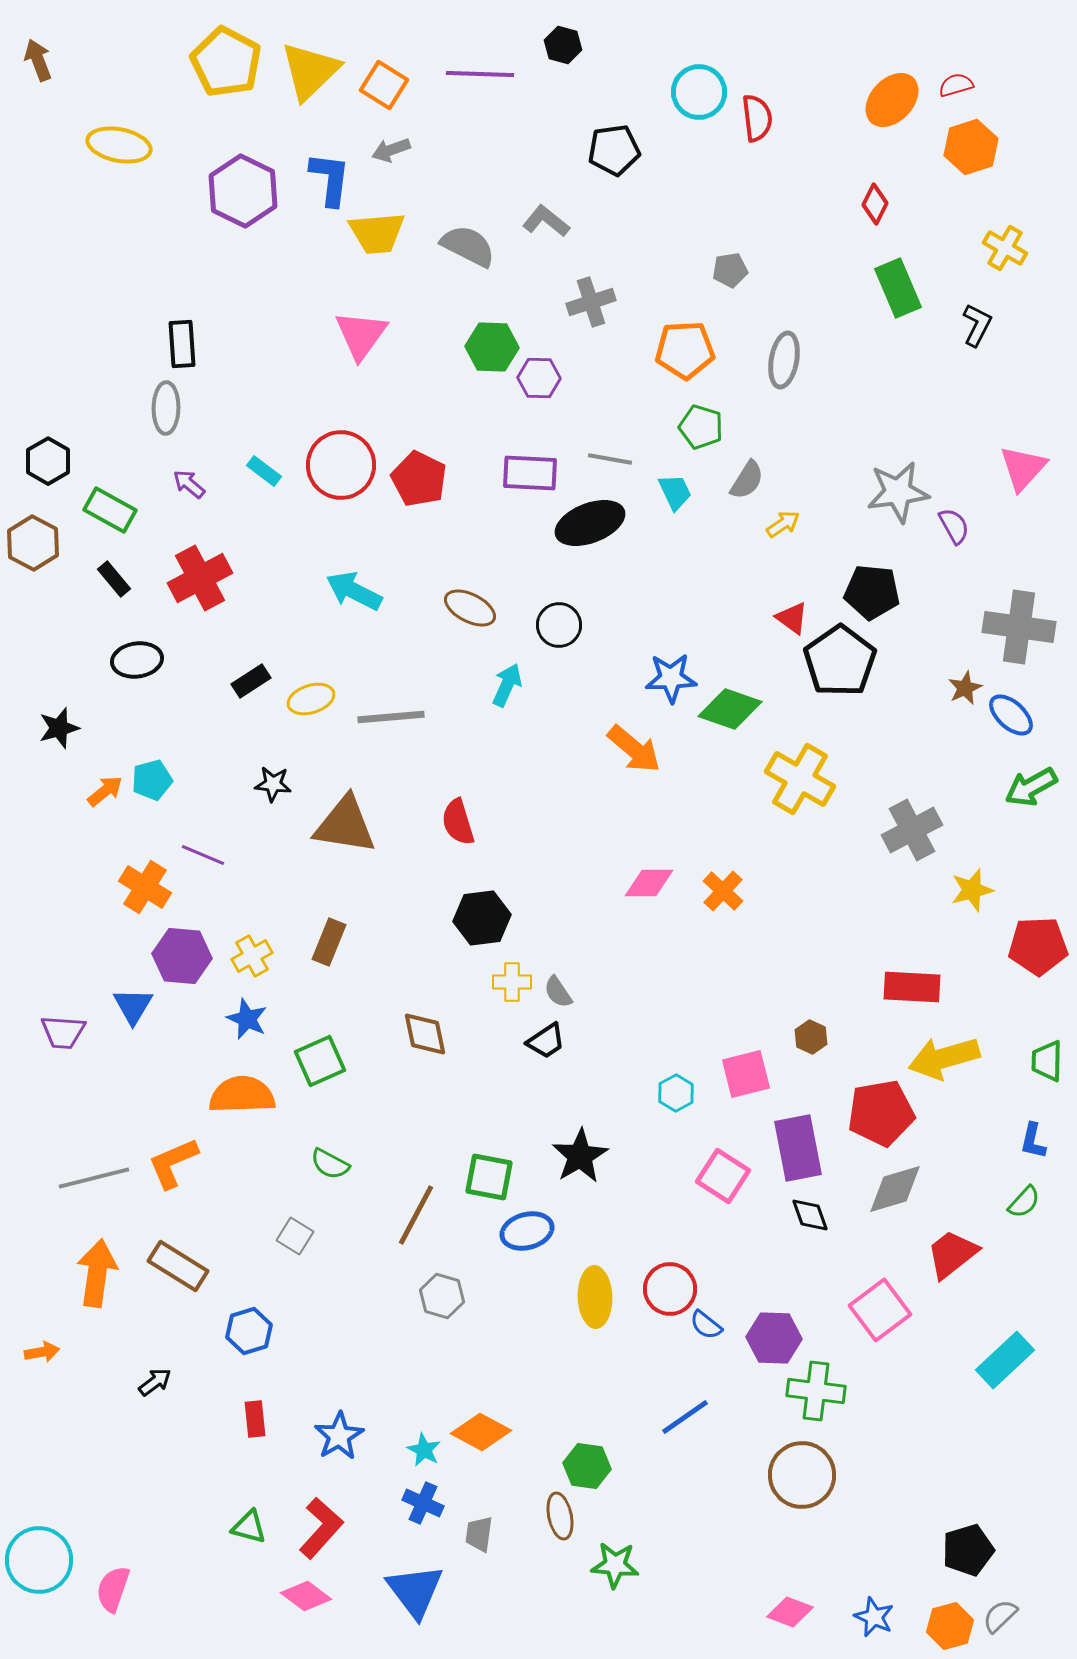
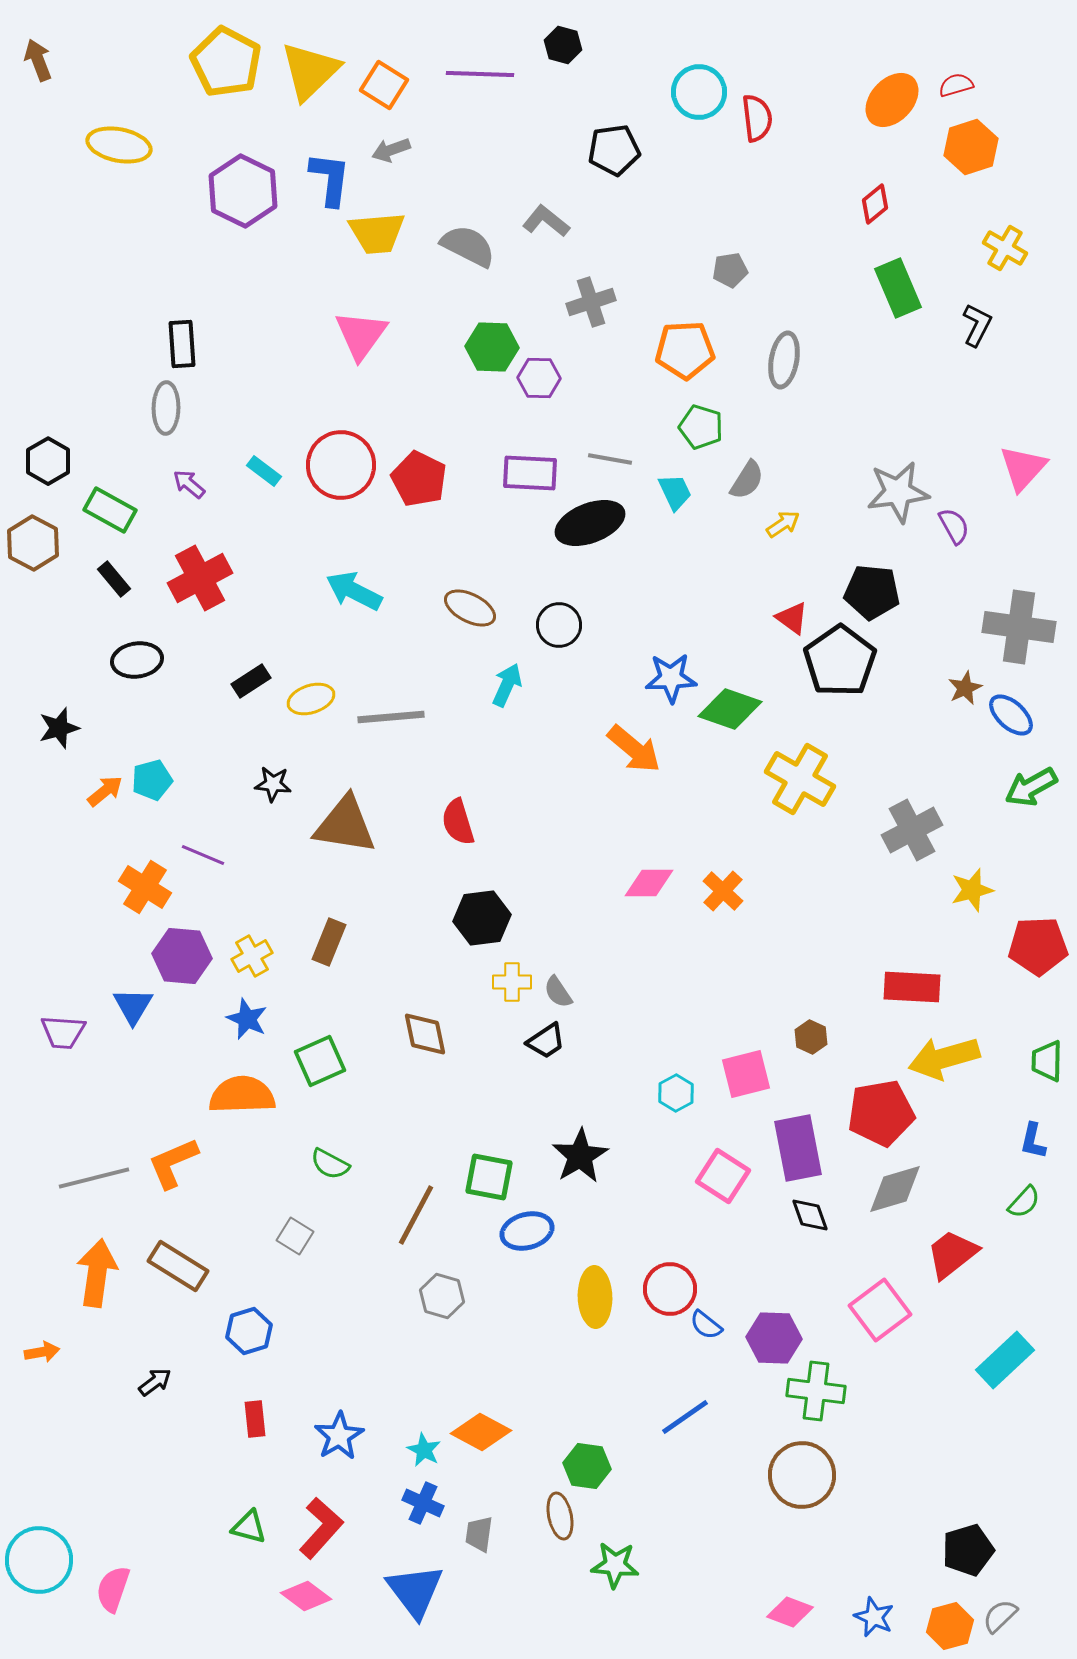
red diamond at (875, 204): rotated 24 degrees clockwise
